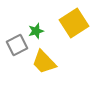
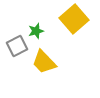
yellow square: moved 4 px up; rotated 8 degrees counterclockwise
gray square: moved 1 px down
